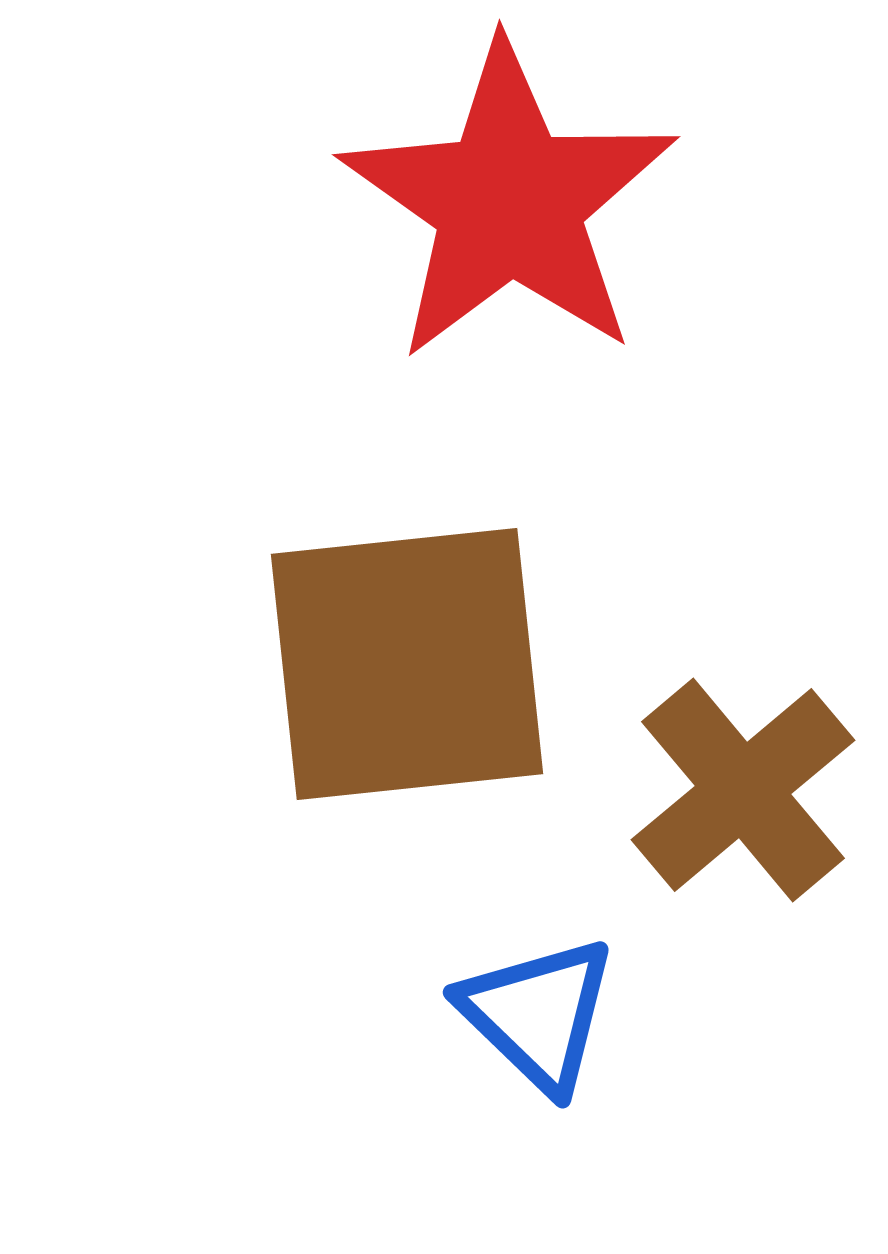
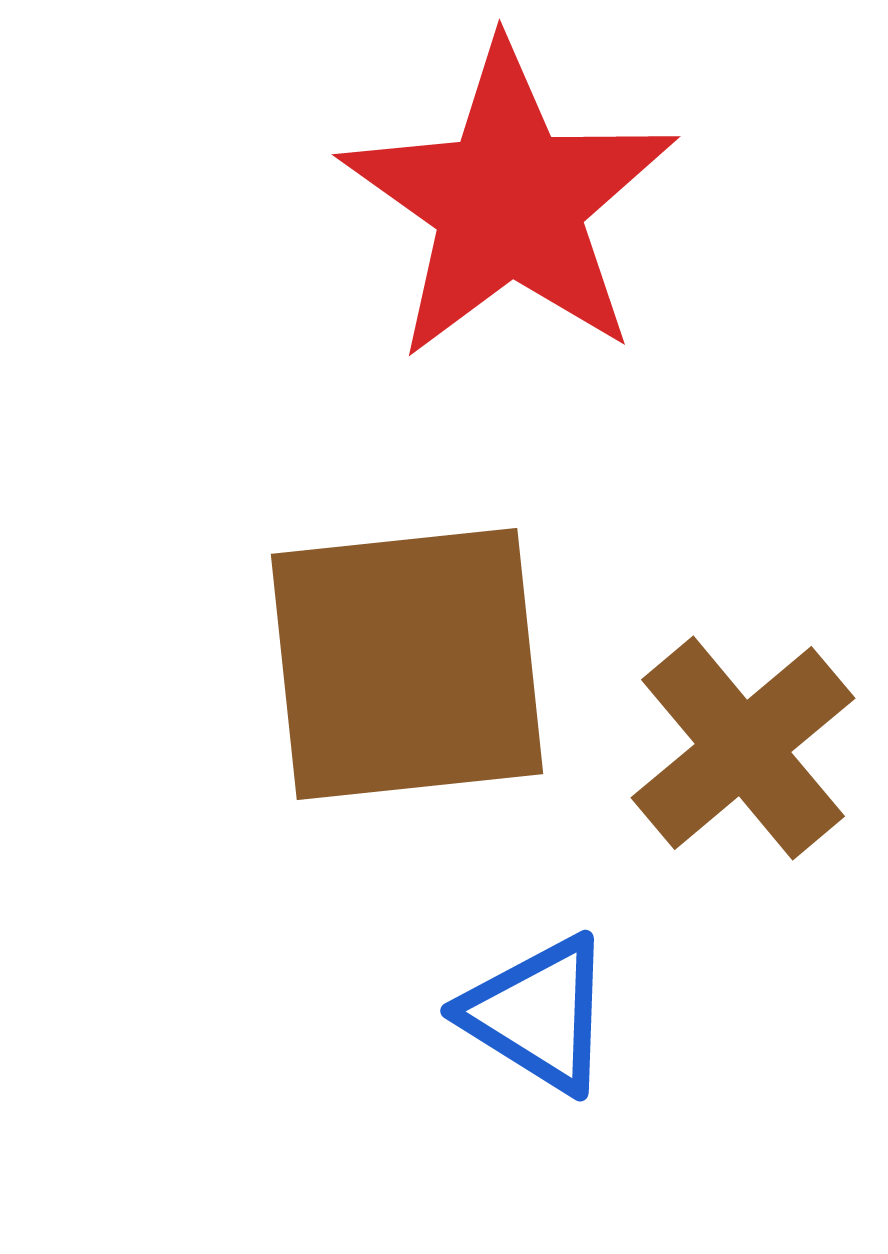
brown cross: moved 42 px up
blue triangle: rotated 12 degrees counterclockwise
